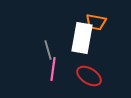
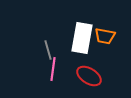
orange trapezoid: moved 9 px right, 14 px down
